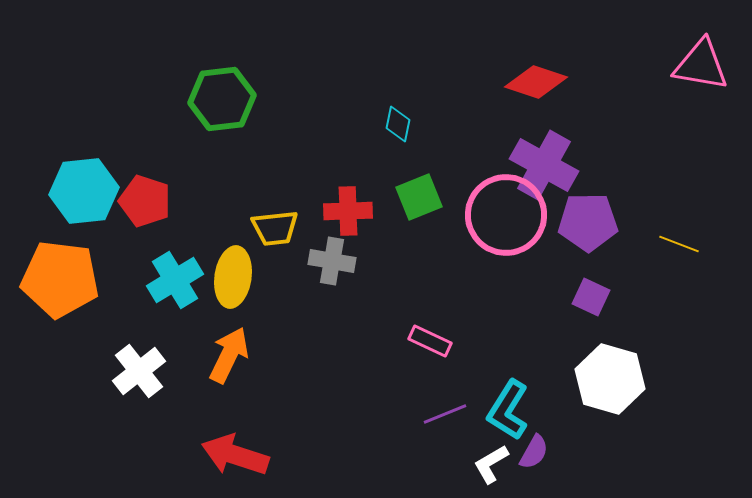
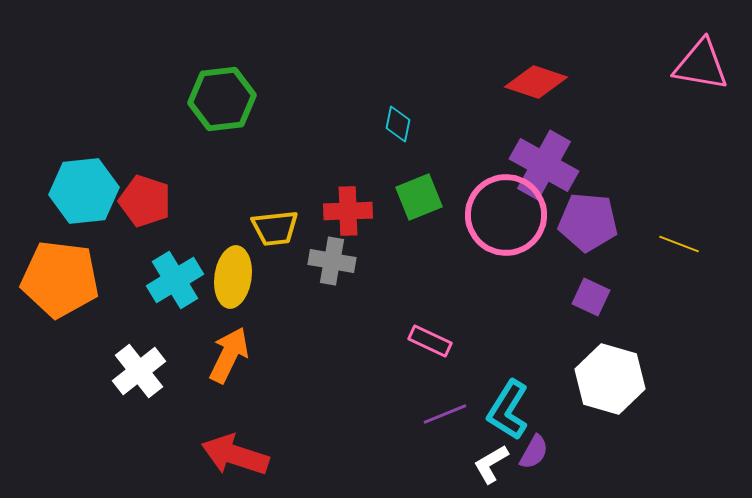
purple pentagon: rotated 6 degrees clockwise
